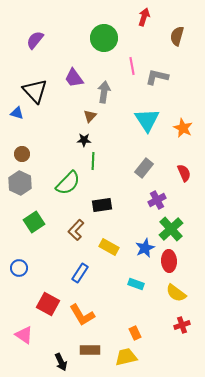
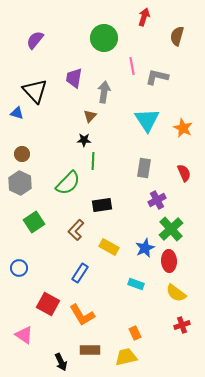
purple trapezoid: rotated 45 degrees clockwise
gray rectangle: rotated 30 degrees counterclockwise
